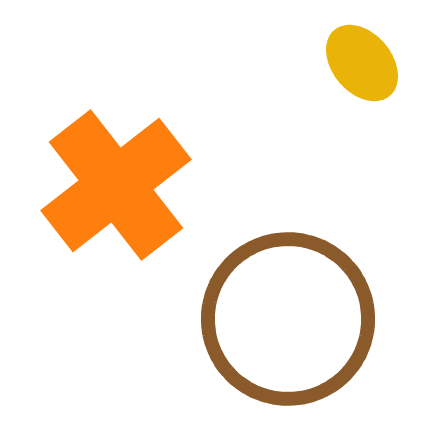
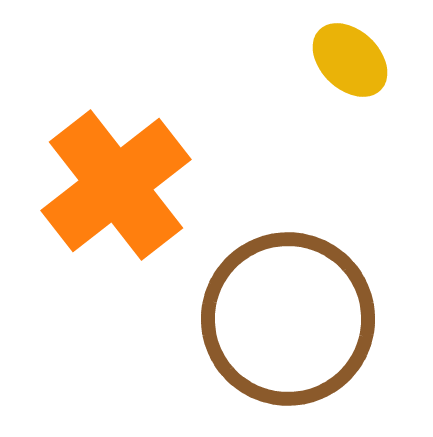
yellow ellipse: moved 12 px left, 3 px up; rotated 6 degrees counterclockwise
